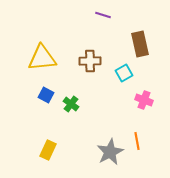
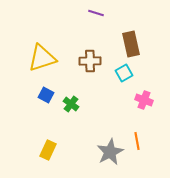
purple line: moved 7 px left, 2 px up
brown rectangle: moved 9 px left
yellow triangle: rotated 12 degrees counterclockwise
